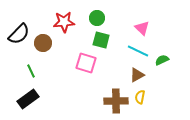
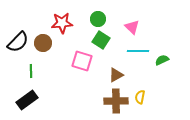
green circle: moved 1 px right, 1 px down
red star: moved 2 px left, 1 px down
pink triangle: moved 10 px left, 1 px up
black semicircle: moved 1 px left, 8 px down
green square: rotated 18 degrees clockwise
cyan line: rotated 25 degrees counterclockwise
pink square: moved 4 px left, 2 px up
green line: rotated 24 degrees clockwise
brown triangle: moved 21 px left
black rectangle: moved 1 px left, 1 px down
